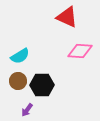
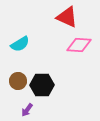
pink diamond: moved 1 px left, 6 px up
cyan semicircle: moved 12 px up
